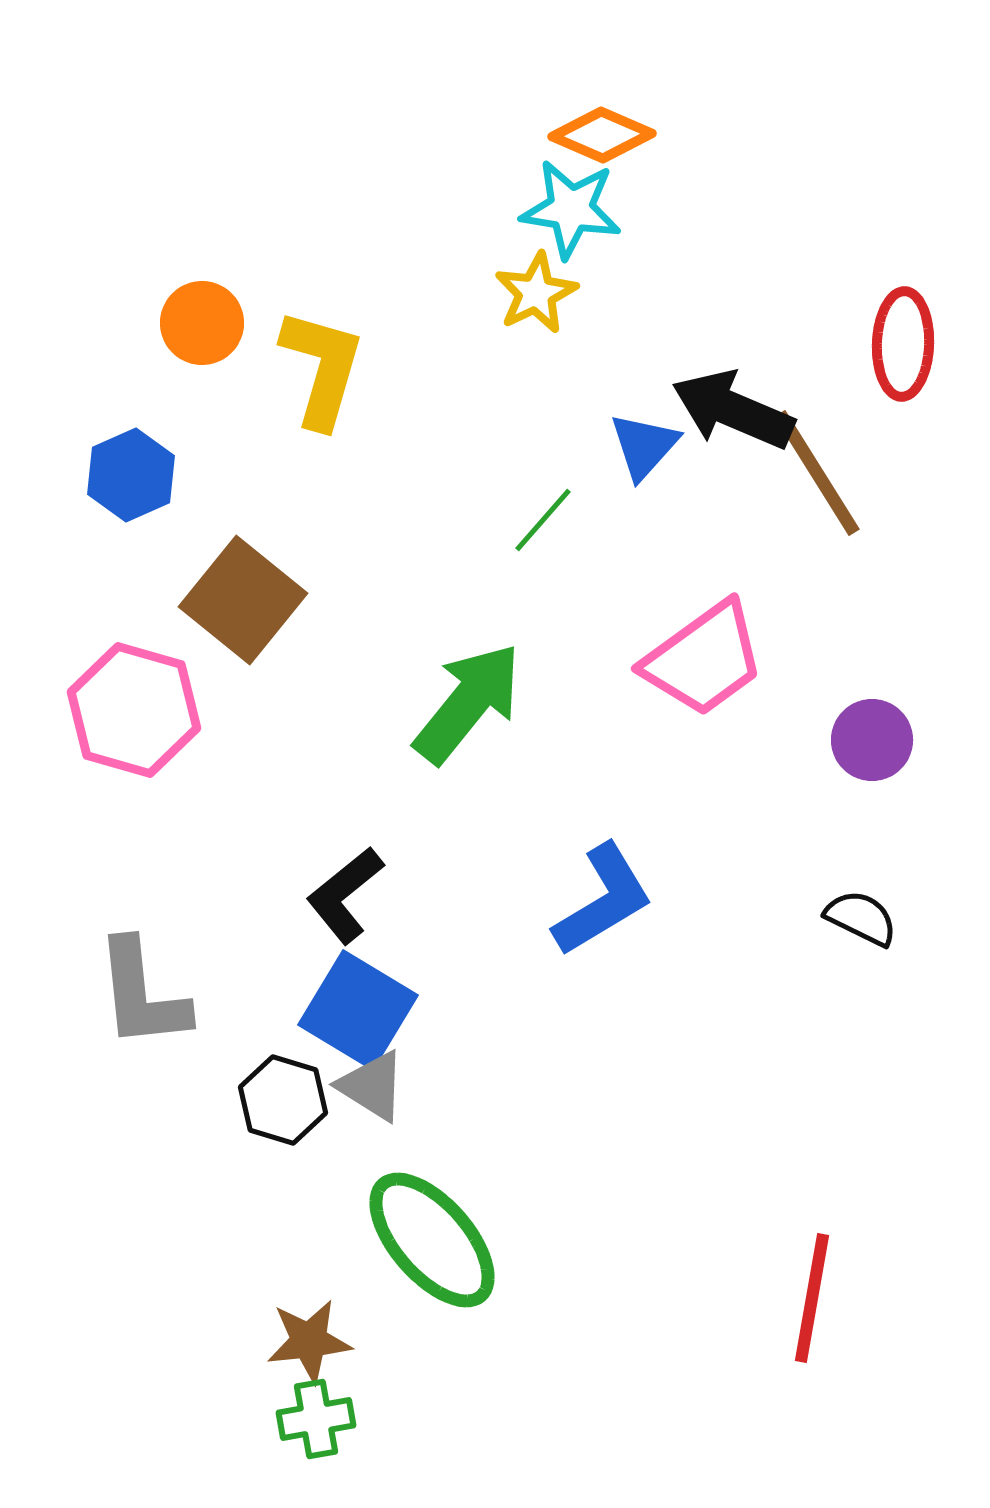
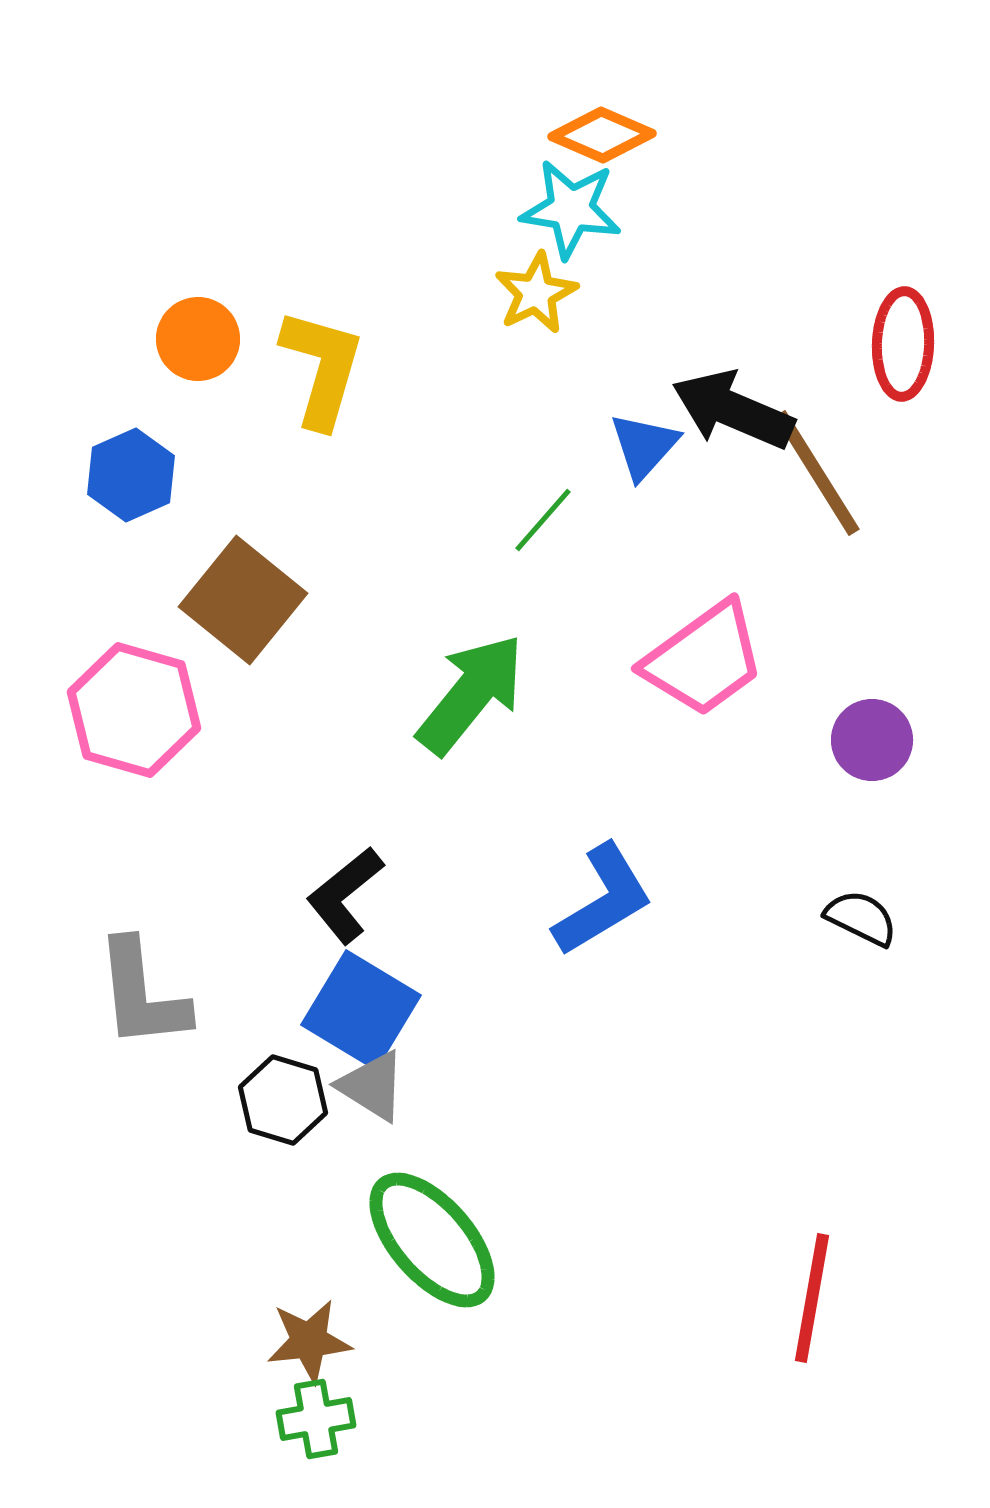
orange circle: moved 4 px left, 16 px down
green arrow: moved 3 px right, 9 px up
blue square: moved 3 px right
